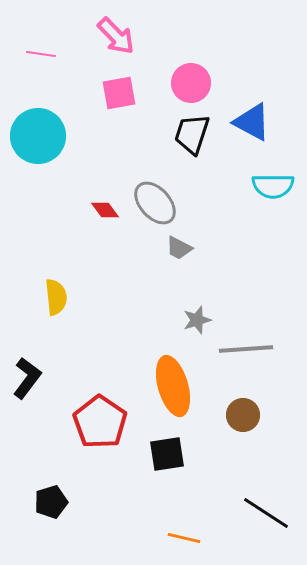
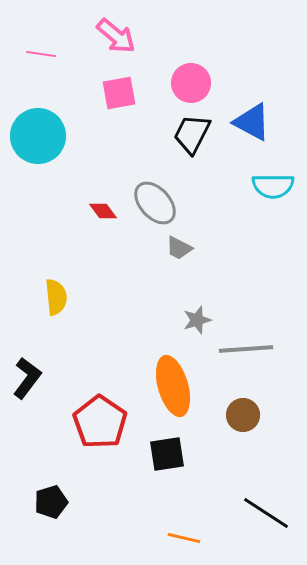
pink arrow: rotated 6 degrees counterclockwise
black trapezoid: rotated 9 degrees clockwise
red diamond: moved 2 px left, 1 px down
